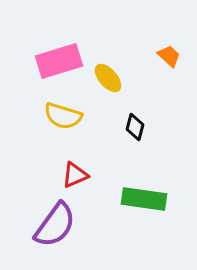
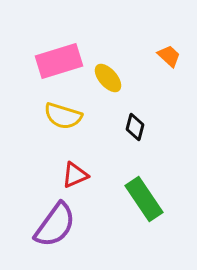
green rectangle: rotated 48 degrees clockwise
